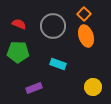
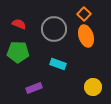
gray circle: moved 1 px right, 3 px down
